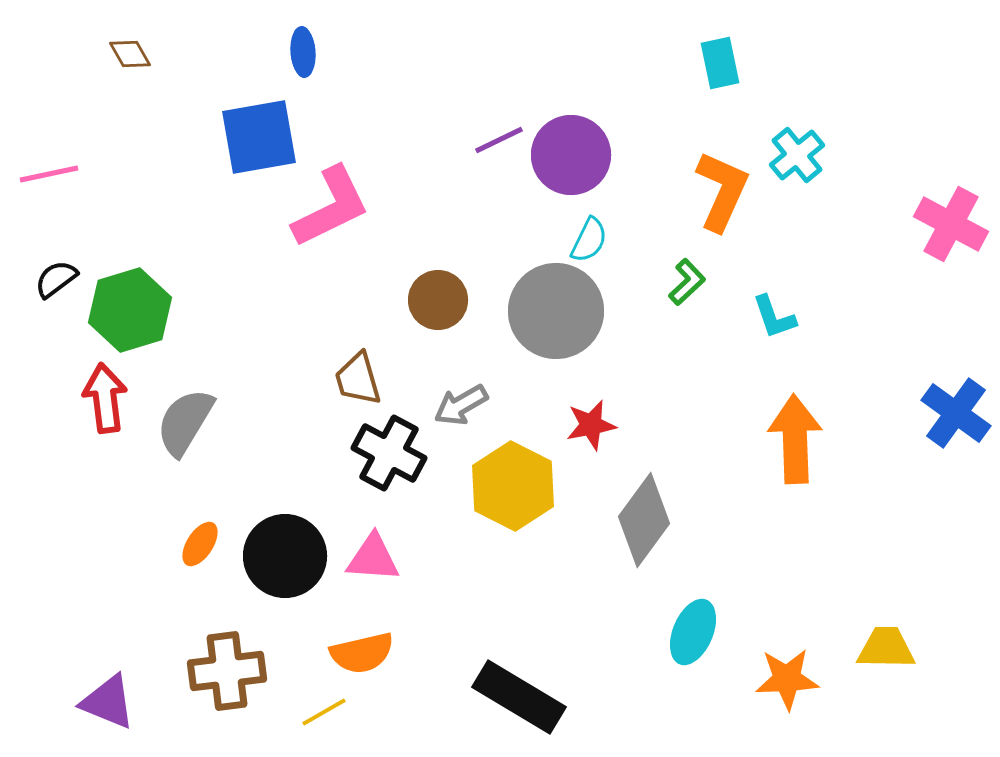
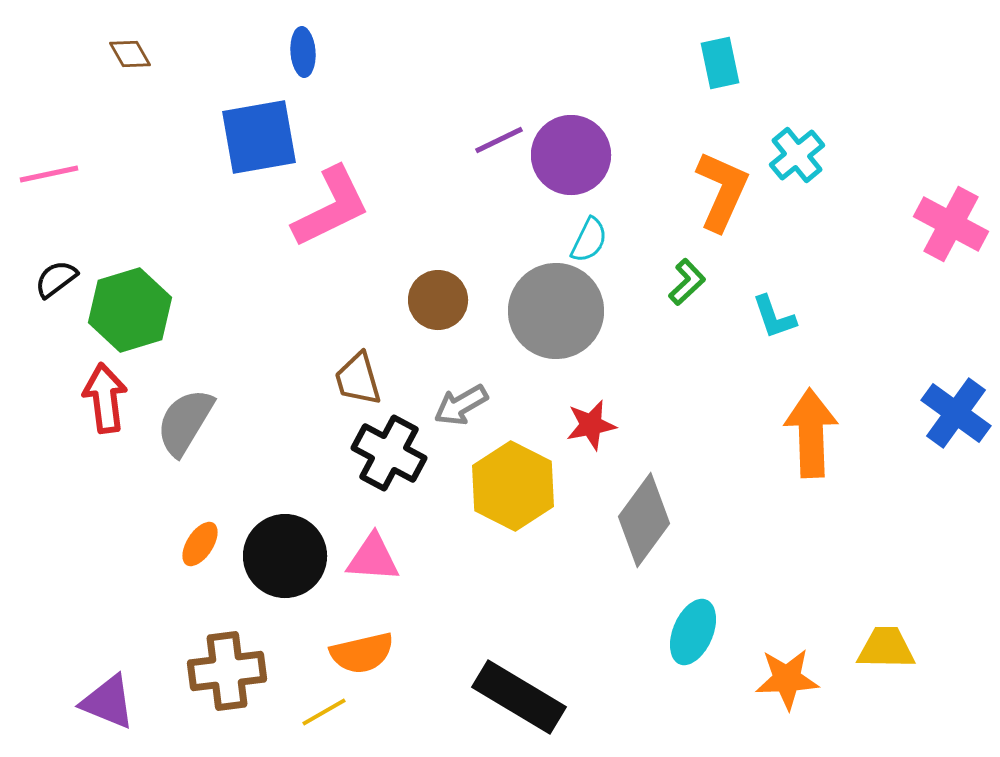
orange arrow: moved 16 px right, 6 px up
